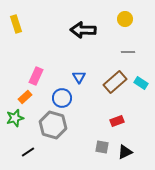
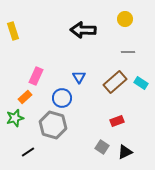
yellow rectangle: moved 3 px left, 7 px down
gray square: rotated 24 degrees clockwise
